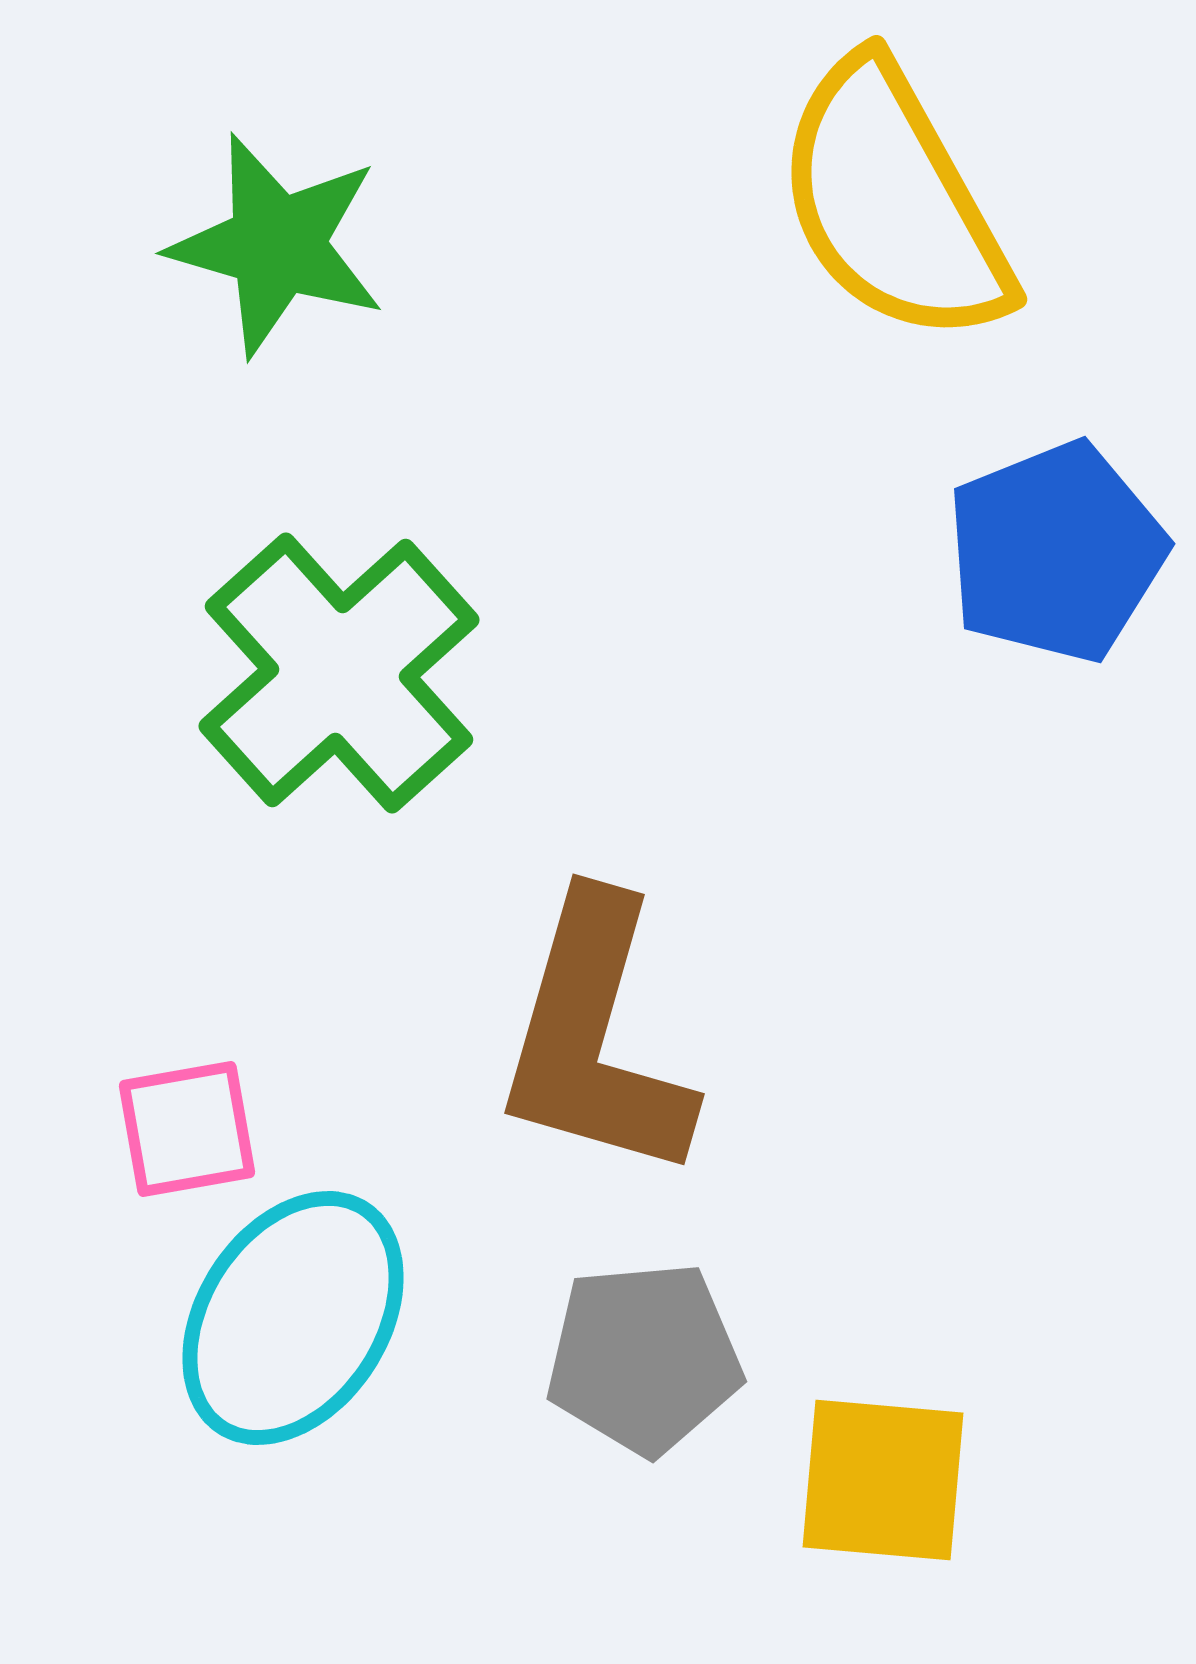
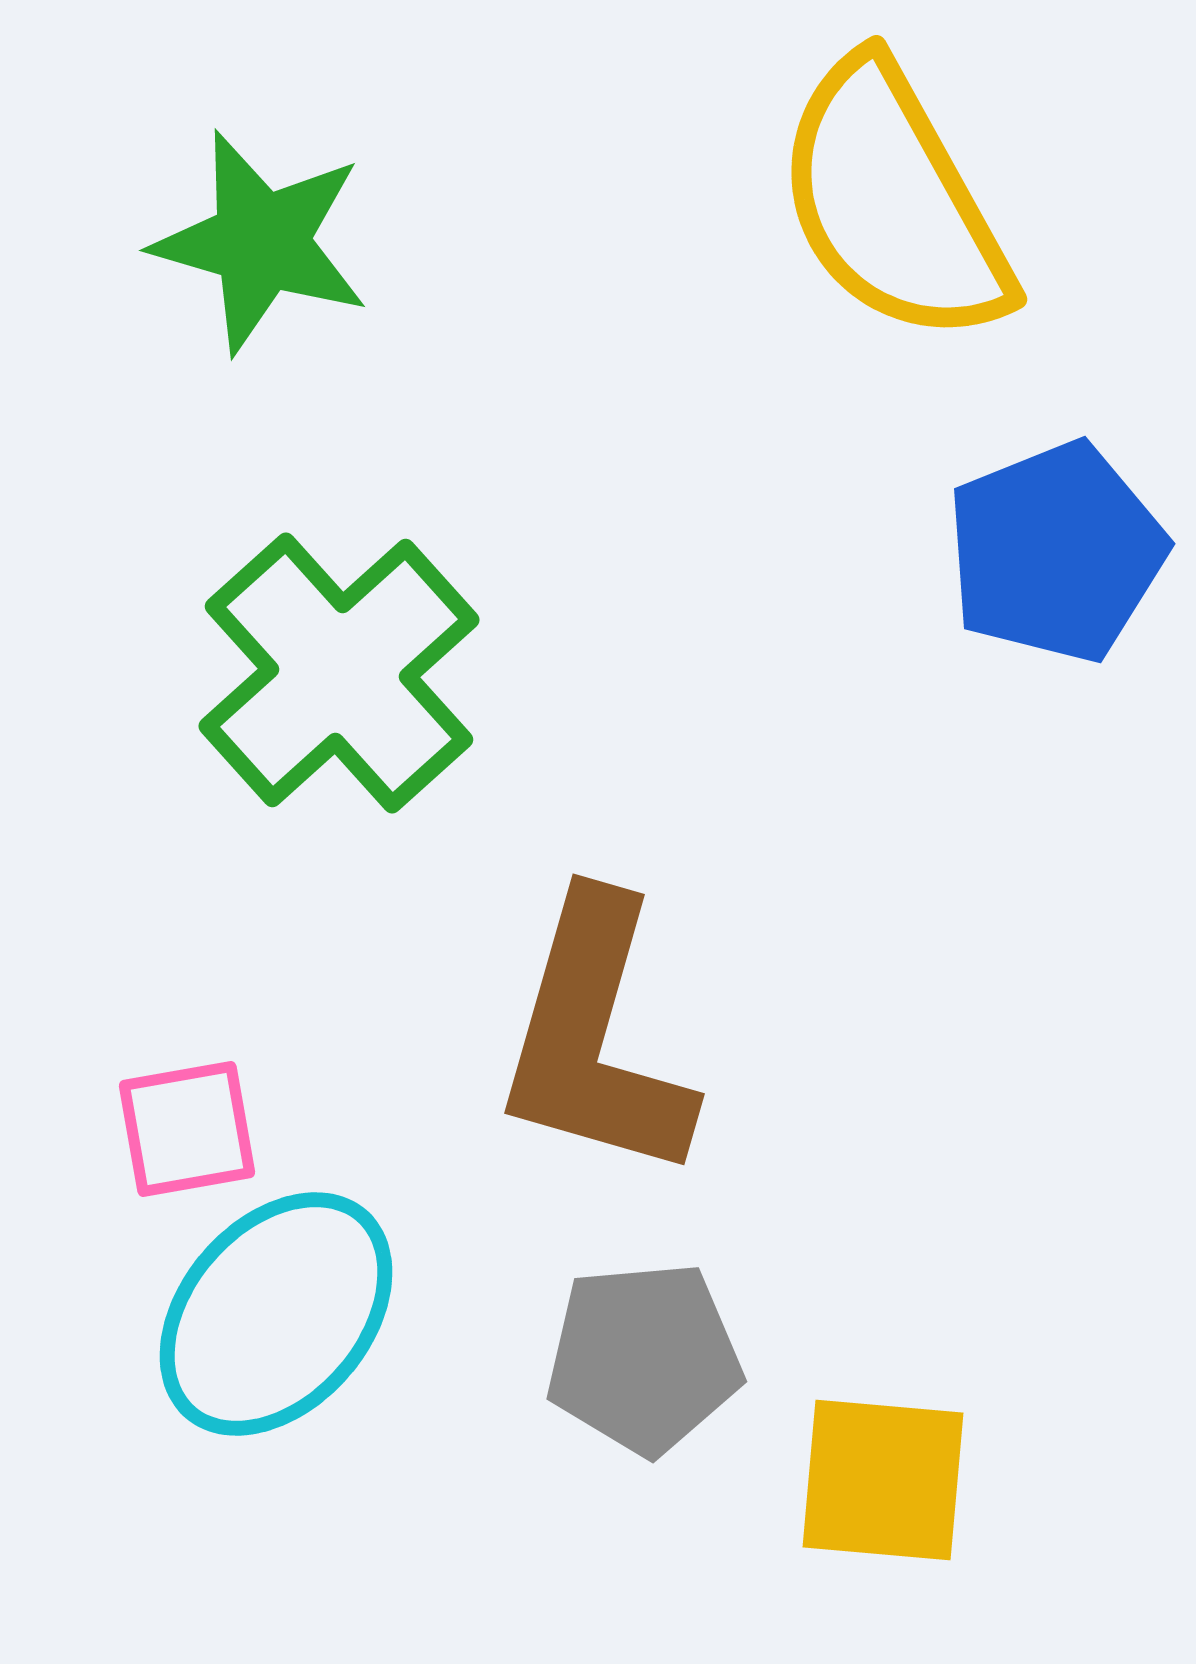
green star: moved 16 px left, 3 px up
cyan ellipse: moved 17 px left, 4 px up; rotated 8 degrees clockwise
